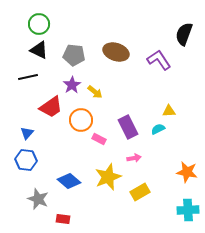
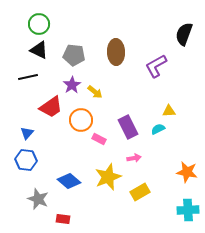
brown ellipse: rotated 70 degrees clockwise
purple L-shape: moved 3 px left, 6 px down; rotated 85 degrees counterclockwise
